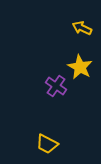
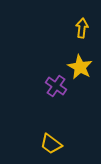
yellow arrow: rotated 72 degrees clockwise
yellow trapezoid: moved 4 px right; rotated 10 degrees clockwise
